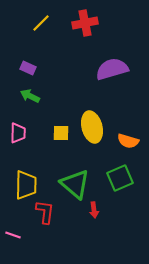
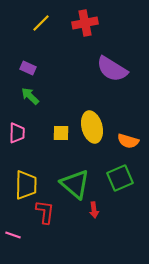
purple semicircle: rotated 132 degrees counterclockwise
green arrow: rotated 18 degrees clockwise
pink trapezoid: moved 1 px left
